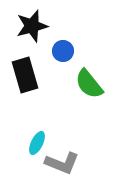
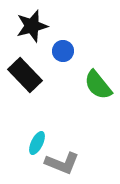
black rectangle: rotated 28 degrees counterclockwise
green semicircle: moved 9 px right, 1 px down
